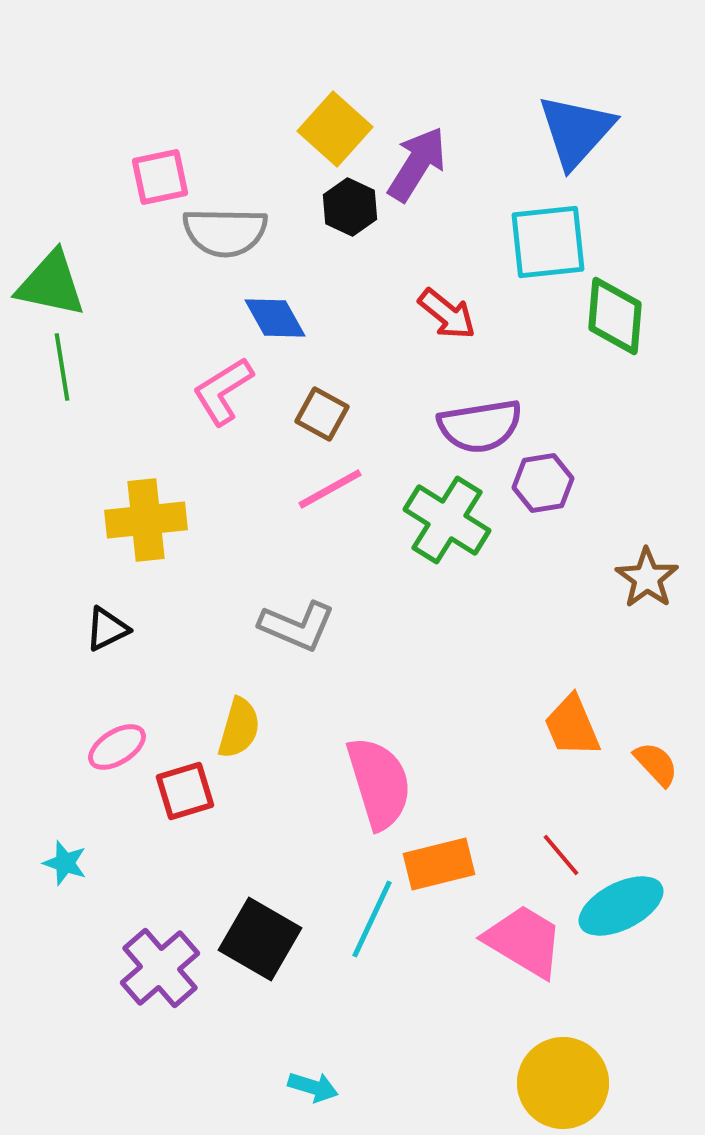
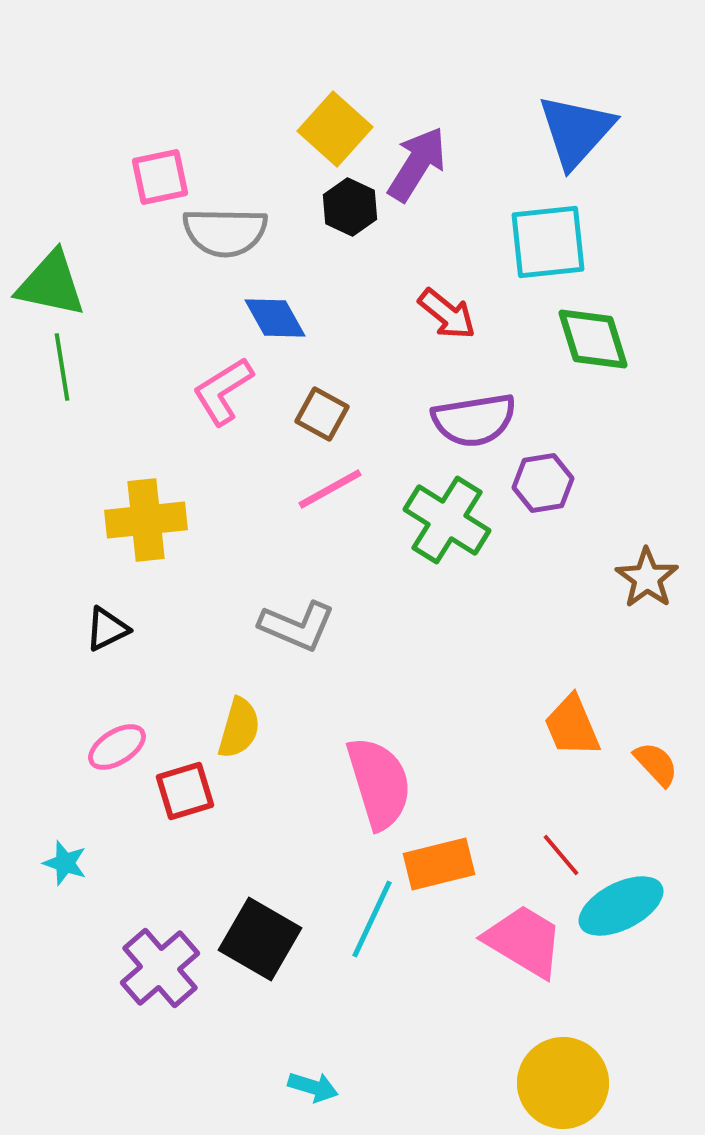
green diamond: moved 22 px left, 23 px down; rotated 22 degrees counterclockwise
purple semicircle: moved 6 px left, 6 px up
